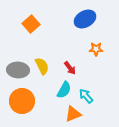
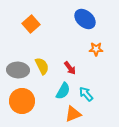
blue ellipse: rotated 70 degrees clockwise
cyan semicircle: moved 1 px left, 1 px down
cyan arrow: moved 2 px up
